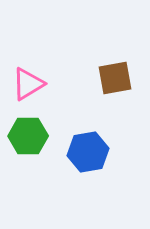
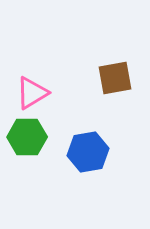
pink triangle: moved 4 px right, 9 px down
green hexagon: moved 1 px left, 1 px down
